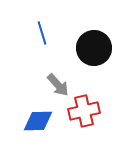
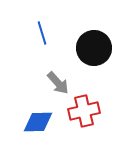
gray arrow: moved 2 px up
blue diamond: moved 1 px down
